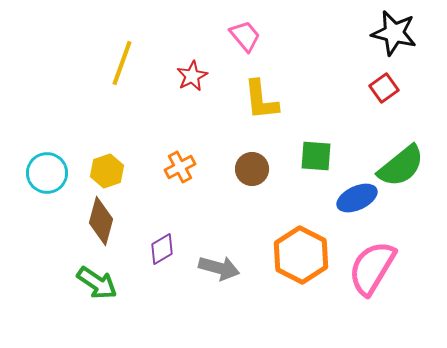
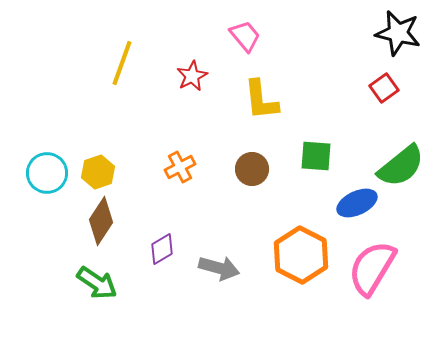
black star: moved 4 px right
yellow hexagon: moved 9 px left, 1 px down
blue ellipse: moved 5 px down
brown diamond: rotated 18 degrees clockwise
